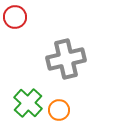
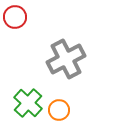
gray cross: rotated 15 degrees counterclockwise
